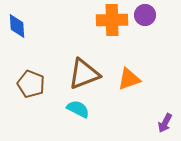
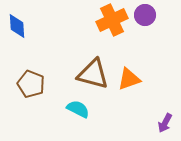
orange cross: rotated 24 degrees counterclockwise
brown triangle: moved 9 px right; rotated 36 degrees clockwise
